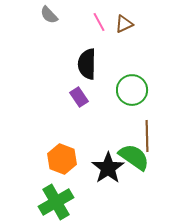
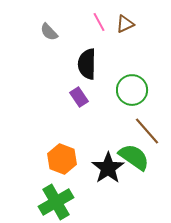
gray semicircle: moved 17 px down
brown triangle: moved 1 px right
brown line: moved 5 px up; rotated 40 degrees counterclockwise
